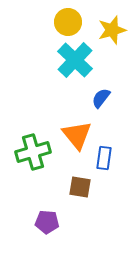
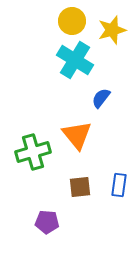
yellow circle: moved 4 px right, 1 px up
cyan cross: rotated 12 degrees counterclockwise
blue rectangle: moved 15 px right, 27 px down
brown square: rotated 15 degrees counterclockwise
